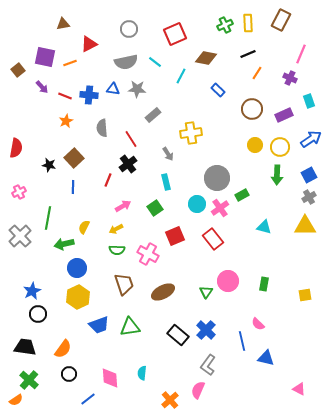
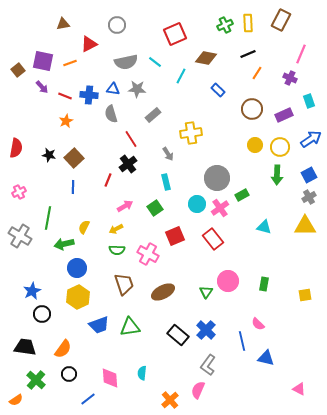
gray circle at (129, 29): moved 12 px left, 4 px up
purple square at (45, 57): moved 2 px left, 4 px down
gray semicircle at (102, 128): moved 9 px right, 14 px up; rotated 12 degrees counterclockwise
black star at (49, 165): moved 10 px up
pink arrow at (123, 206): moved 2 px right
gray cross at (20, 236): rotated 15 degrees counterclockwise
black circle at (38, 314): moved 4 px right
green cross at (29, 380): moved 7 px right
